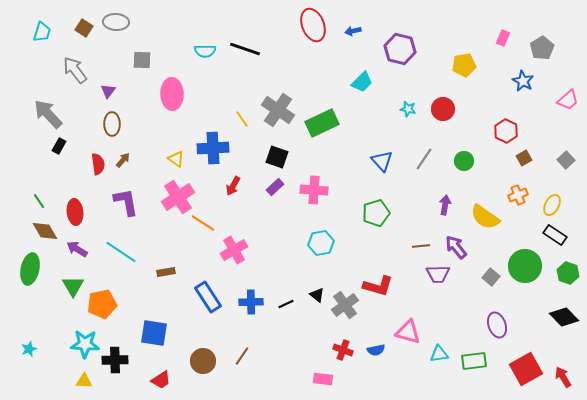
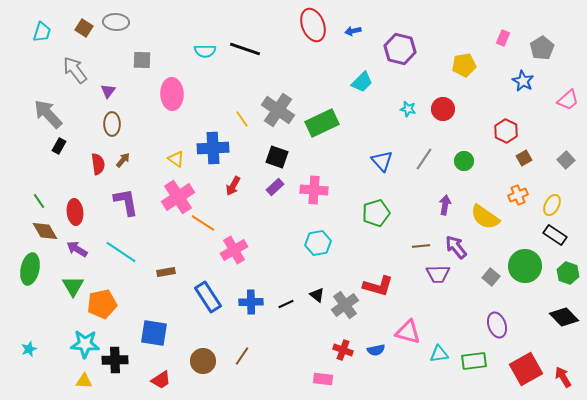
cyan hexagon at (321, 243): moved 3 px left
